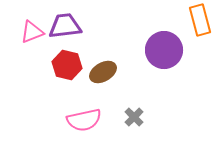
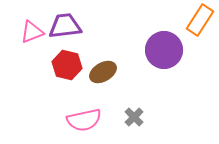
orange rectangle: rotated 48 degrees clockwise
